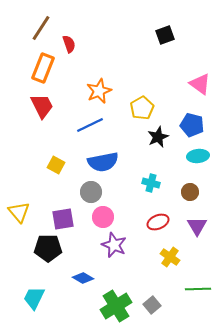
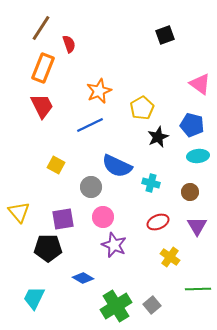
blue semicircle: moved 14 px right, 4 px down; rotated 36 degrees clockwise
gray circle: moved 5 px up
